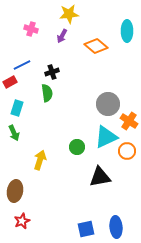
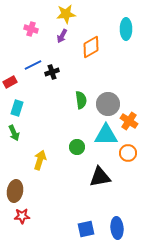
yellow star: moved 3 px left
cyan ellipse: moved 1 px left, 2 px up
orange diamond: moved 5 px left, 1 px down; rotated 70 degrees counterclockwise
blue line: moved 11 px right
green semicircle: moved 34 px right, 7 px down
cyan triangle: moved 2 px up; rotated 25 degrees clockwise
orange circle: moved 1 px right, 2 px down
red star: moved 5 px up; rotated 21 degrees clockwise
blue ellipse: moved 1 px right, 1 px down
